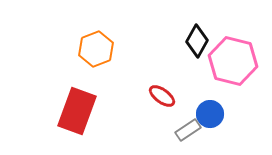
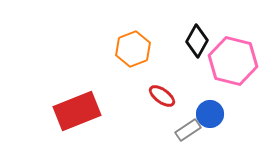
orange hexagon: moved 37 px right
red rectangle: rotated 48 degrees clockwise
